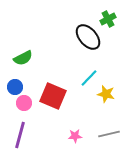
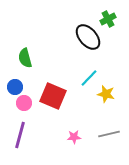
green semicircle: moved 2 px right; rotated 102 degrees clockwise
pink star: moved 1 px left, 1 px down
